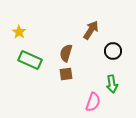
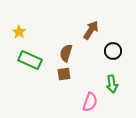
brown square: moved 2 px left
pink semicircle: moved 3 px left
